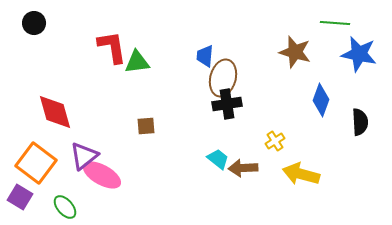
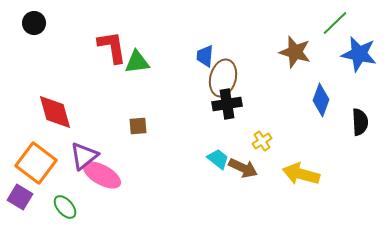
green line: rotated 48 degrees counterclockwise
brown square: moved 8 px left
yellow cross: moved 13 px left
brown arrow: rotated 152 degrees counterclockwise
